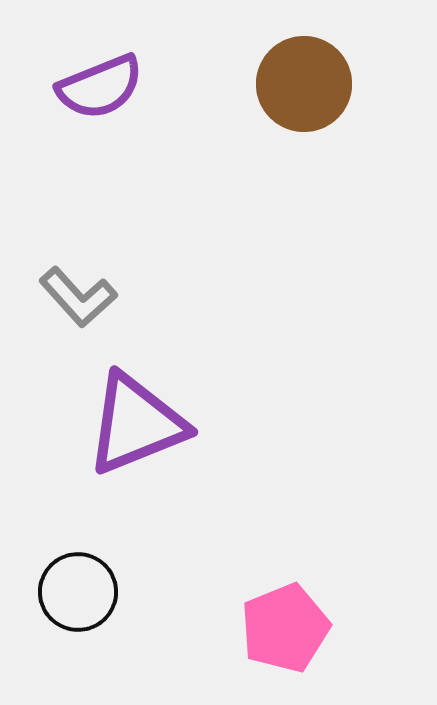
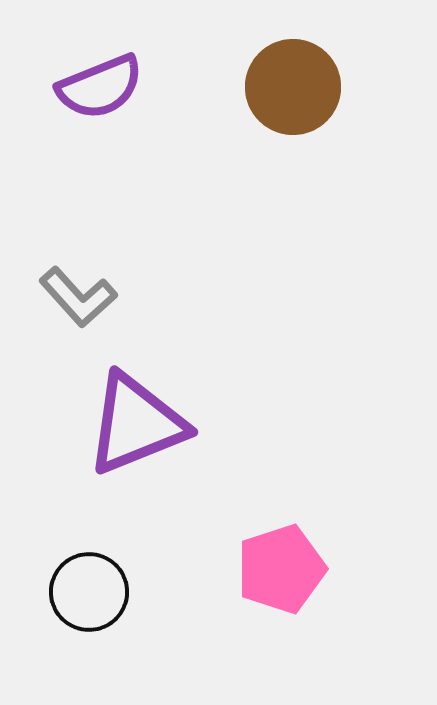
brown circle: moved 11 px left, 3 px down
black circle: moved 11 px right
pink pentagon: moved 4 px left, 59 px up; rotated 4 degrees clockwise
